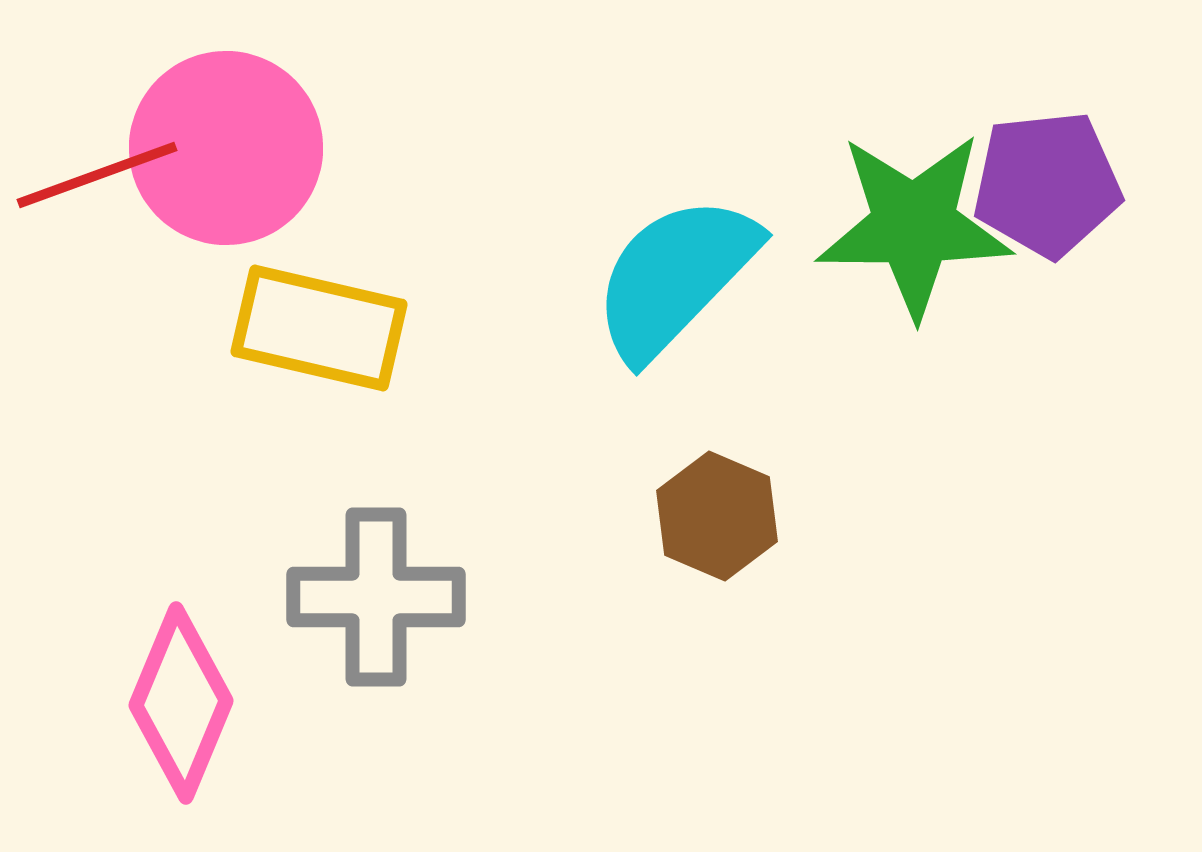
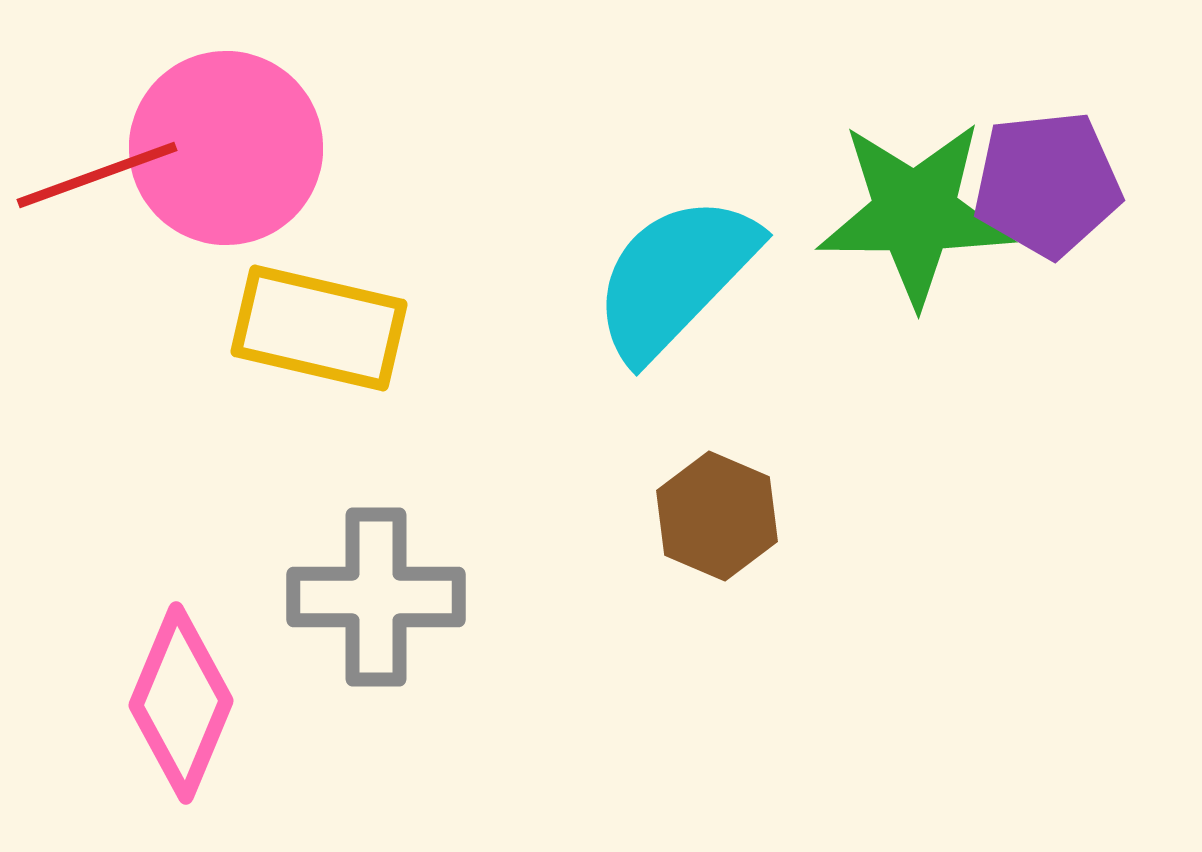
green star: moved 1 px right, 12 px up
